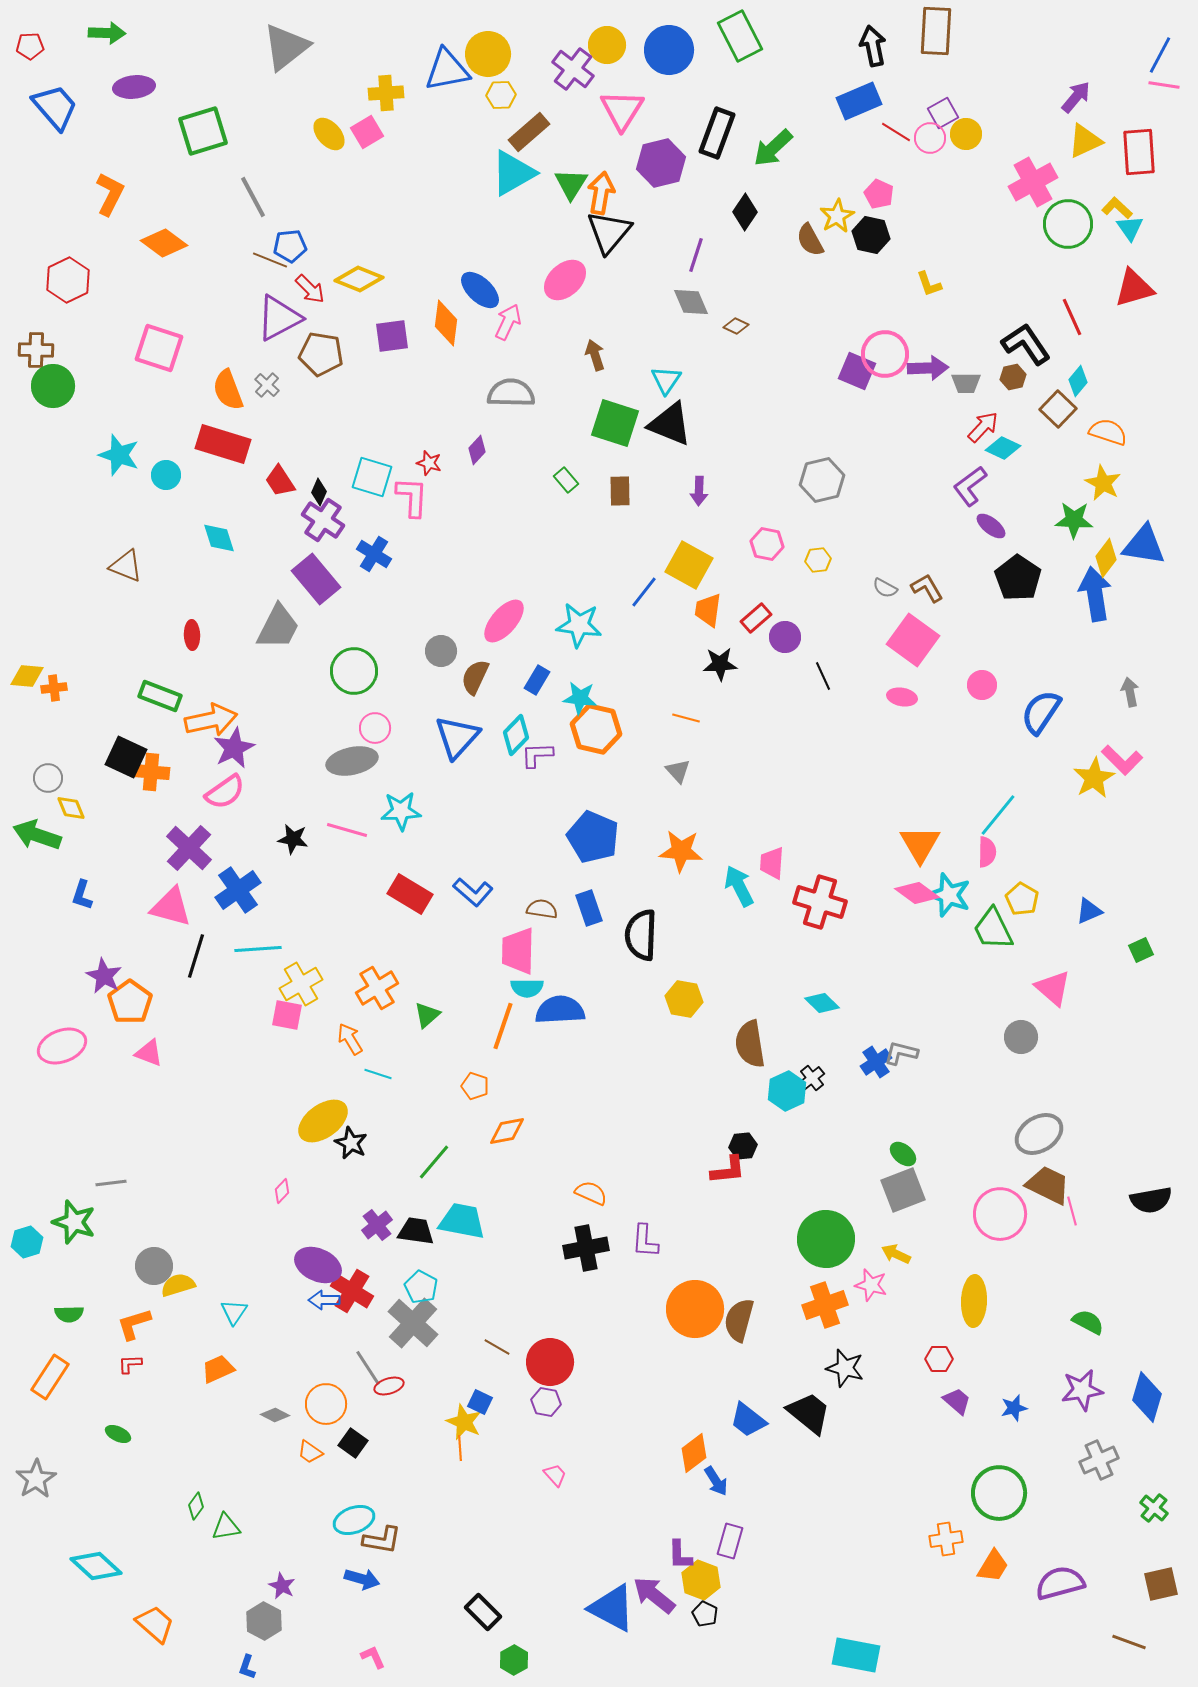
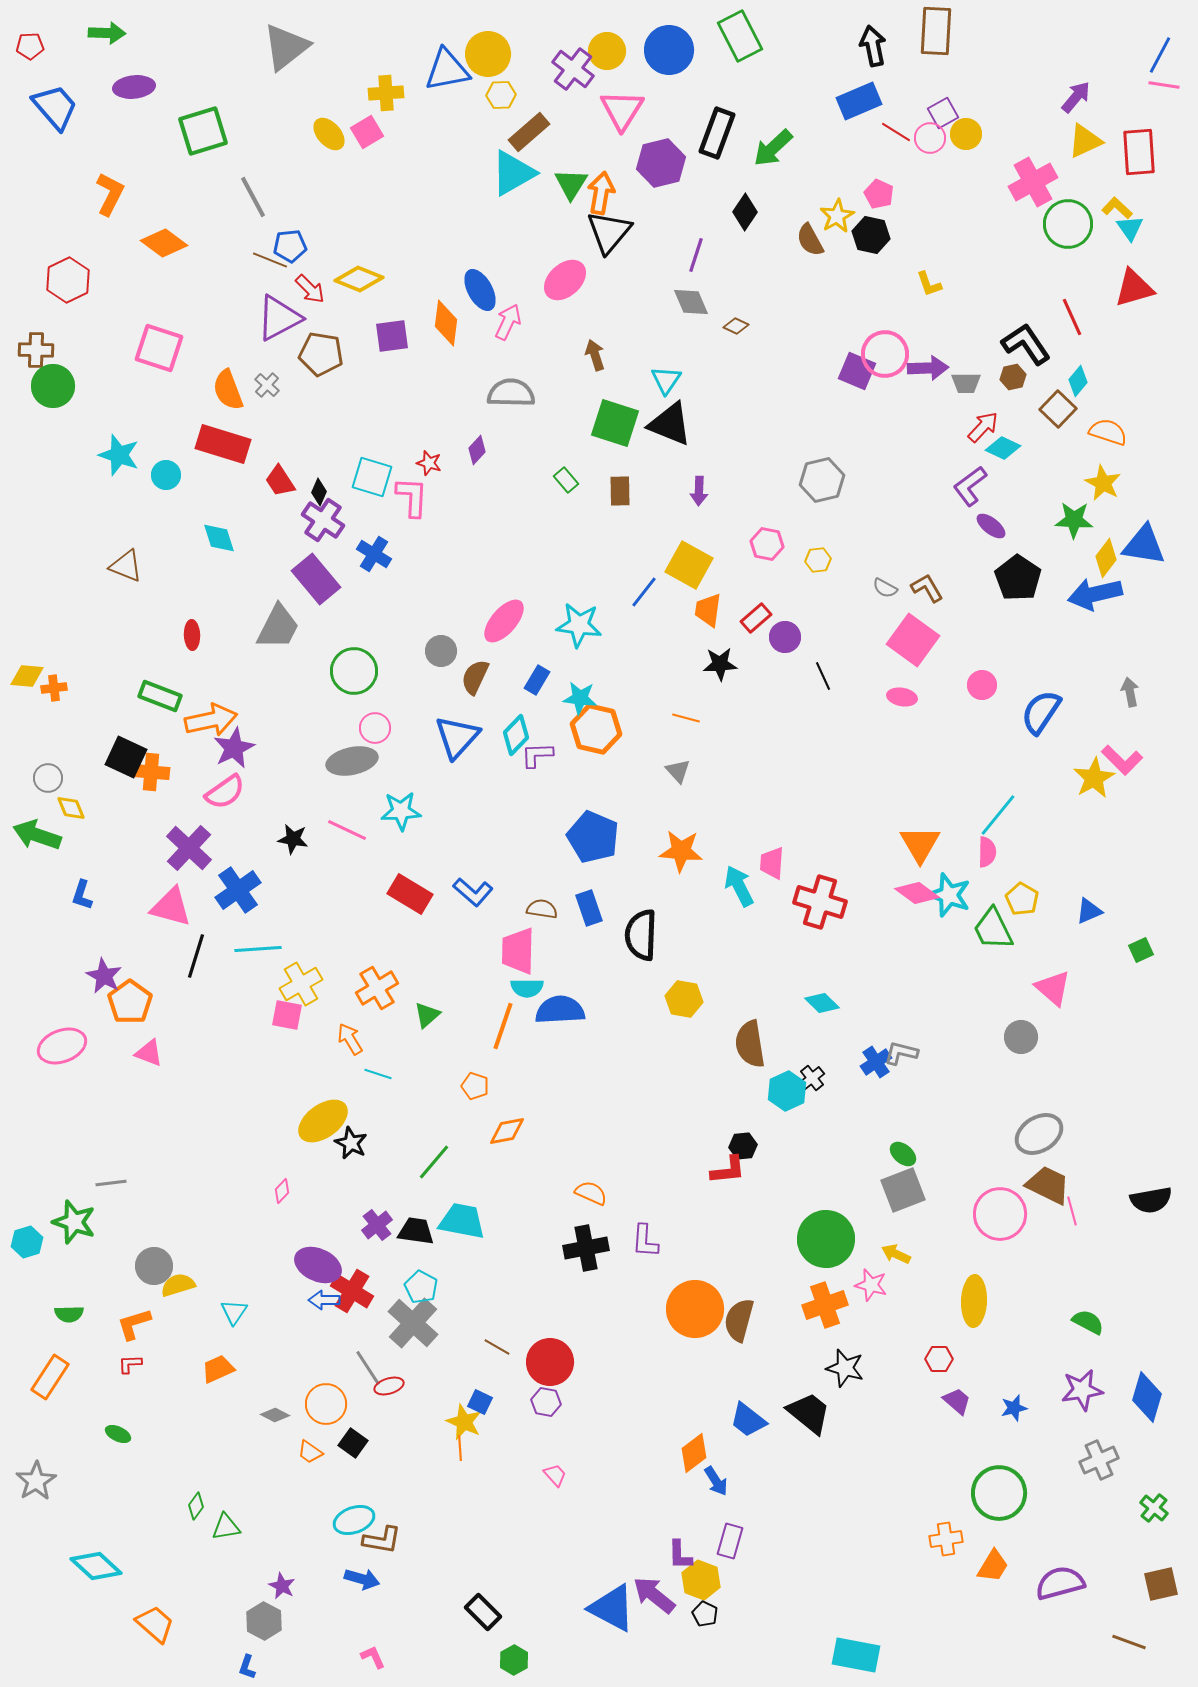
yellow circle at (607, 45): moved 6 px down
blue ellipse at (480, 290): rotated 18 degrees clockwise
blue arrow at (1095, 594): rotated 94 degrees counterclockwise
pink line at (347, 830): rotated 9 degrees clockwise
gray star at (36, 1479): moved 2 px down
